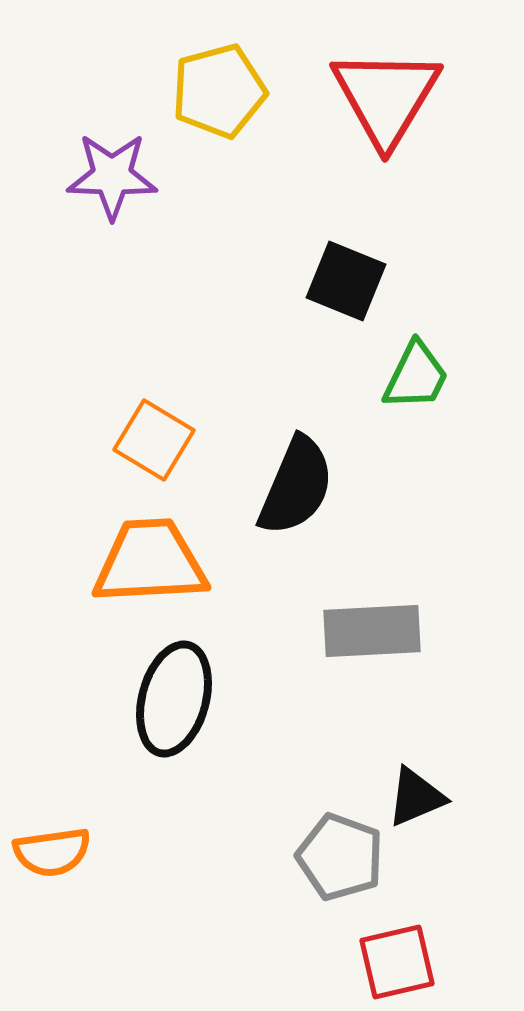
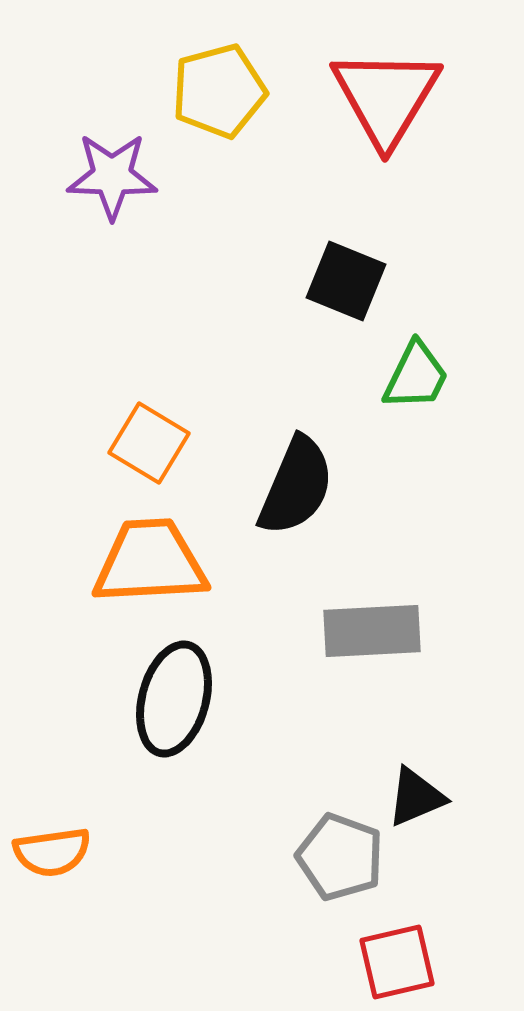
orange square: moved 5 px left, 3 px down
